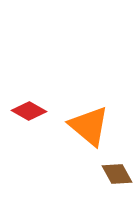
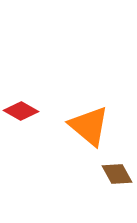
red diamond: moved 8 px left
